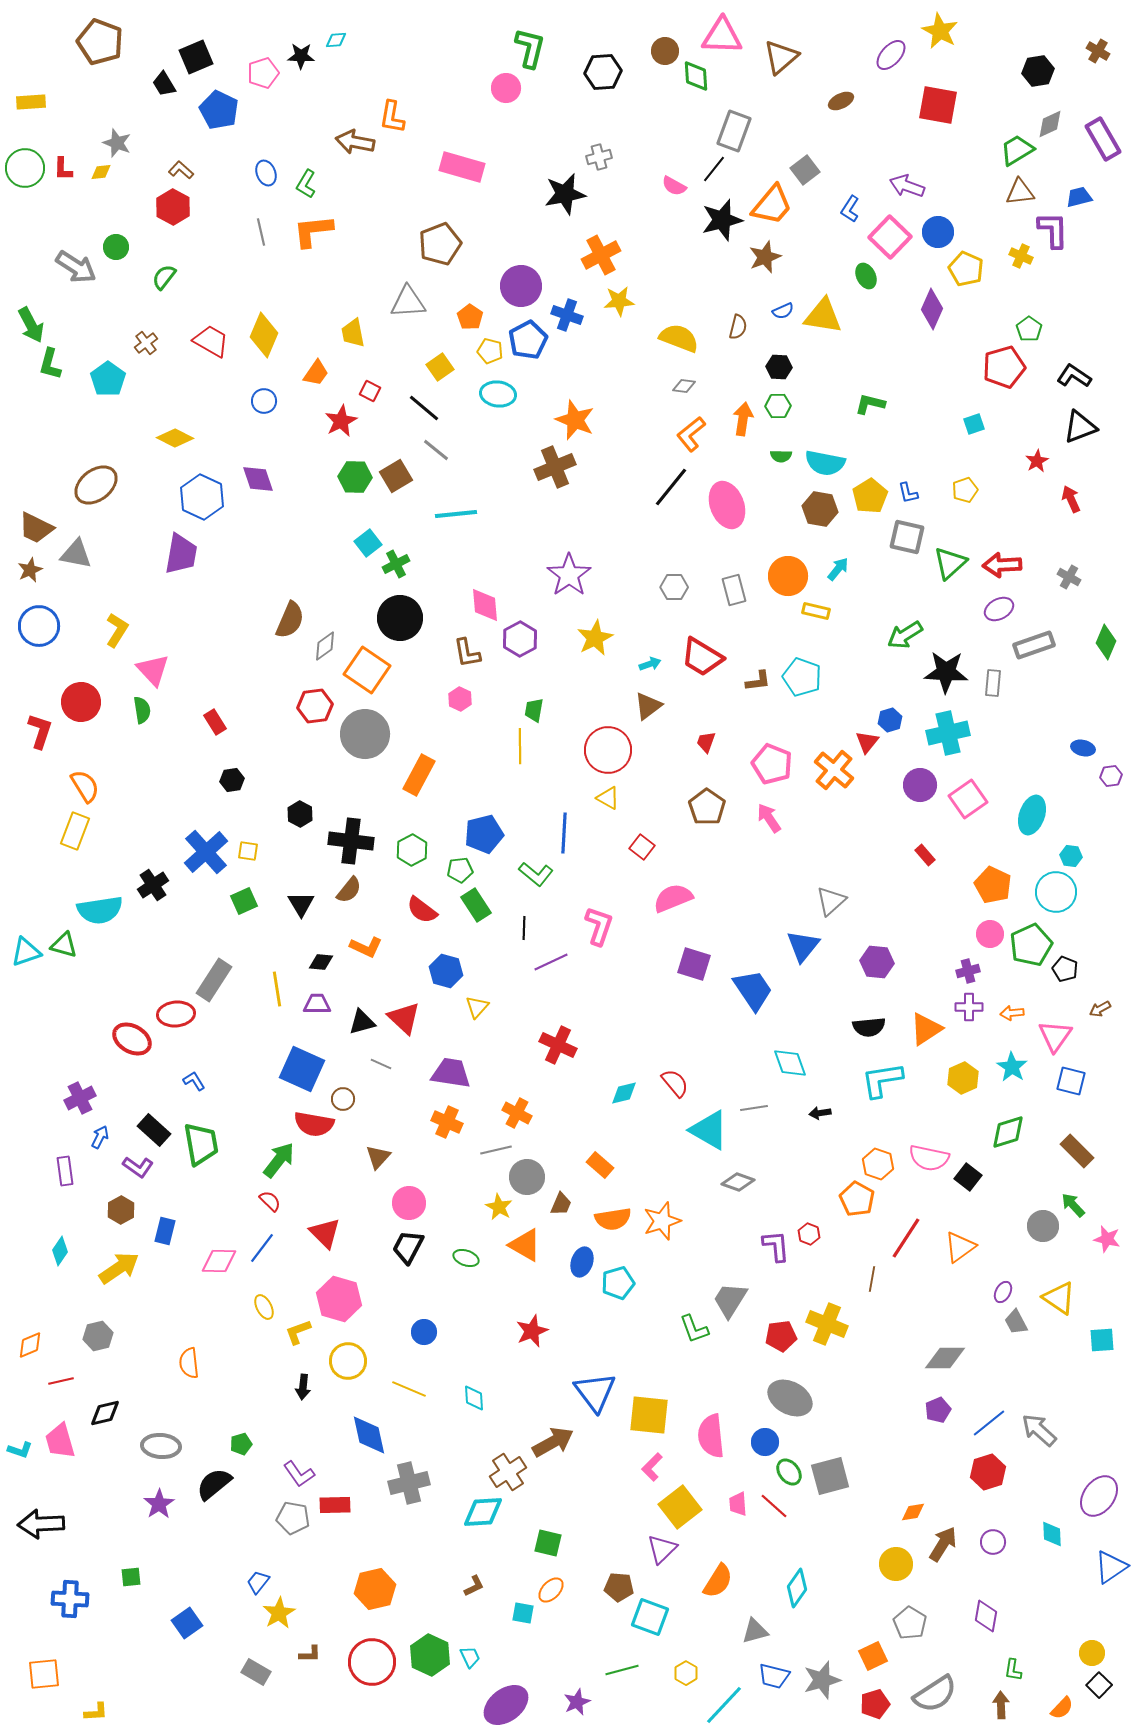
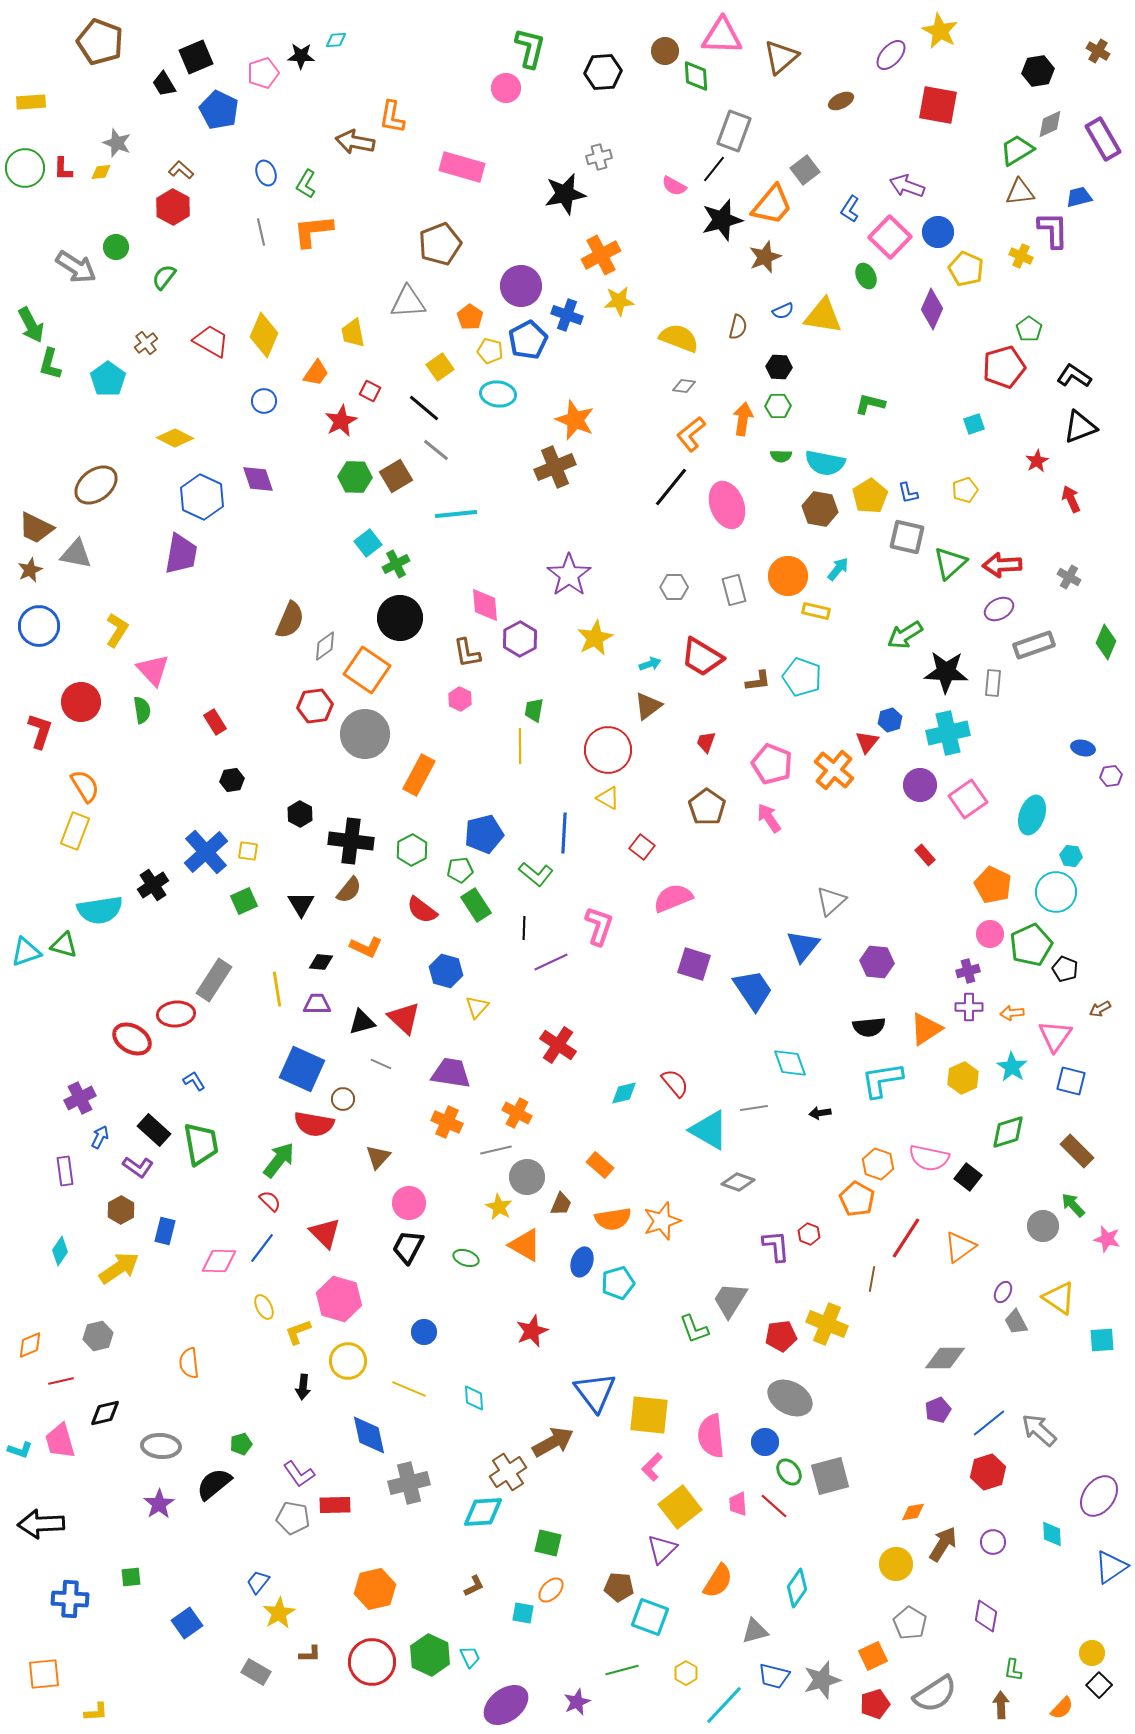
red cross at (558, 1045): rotated 9 degrees clockwise
